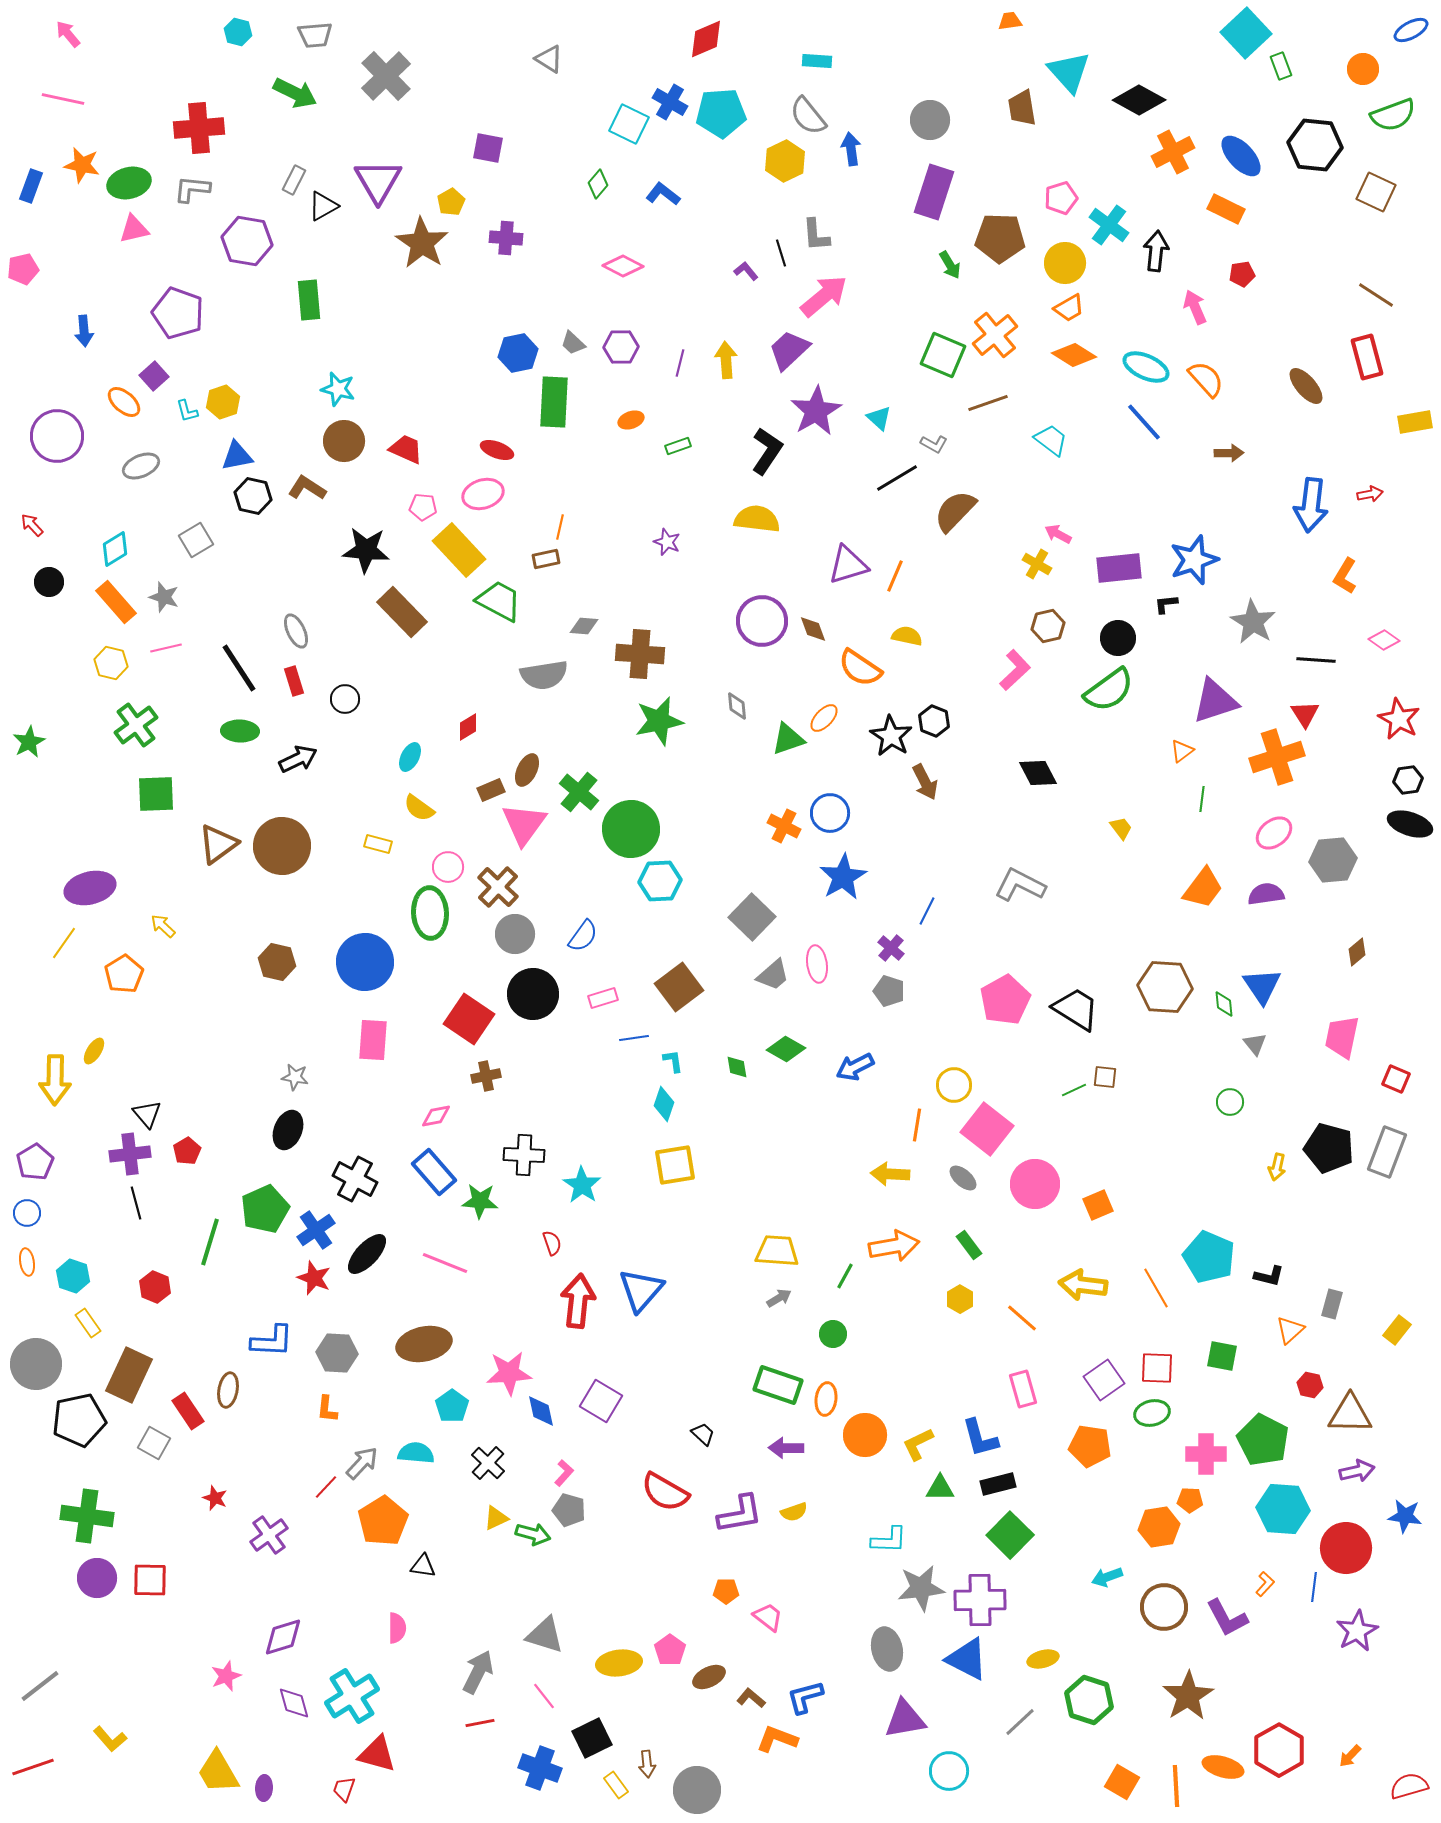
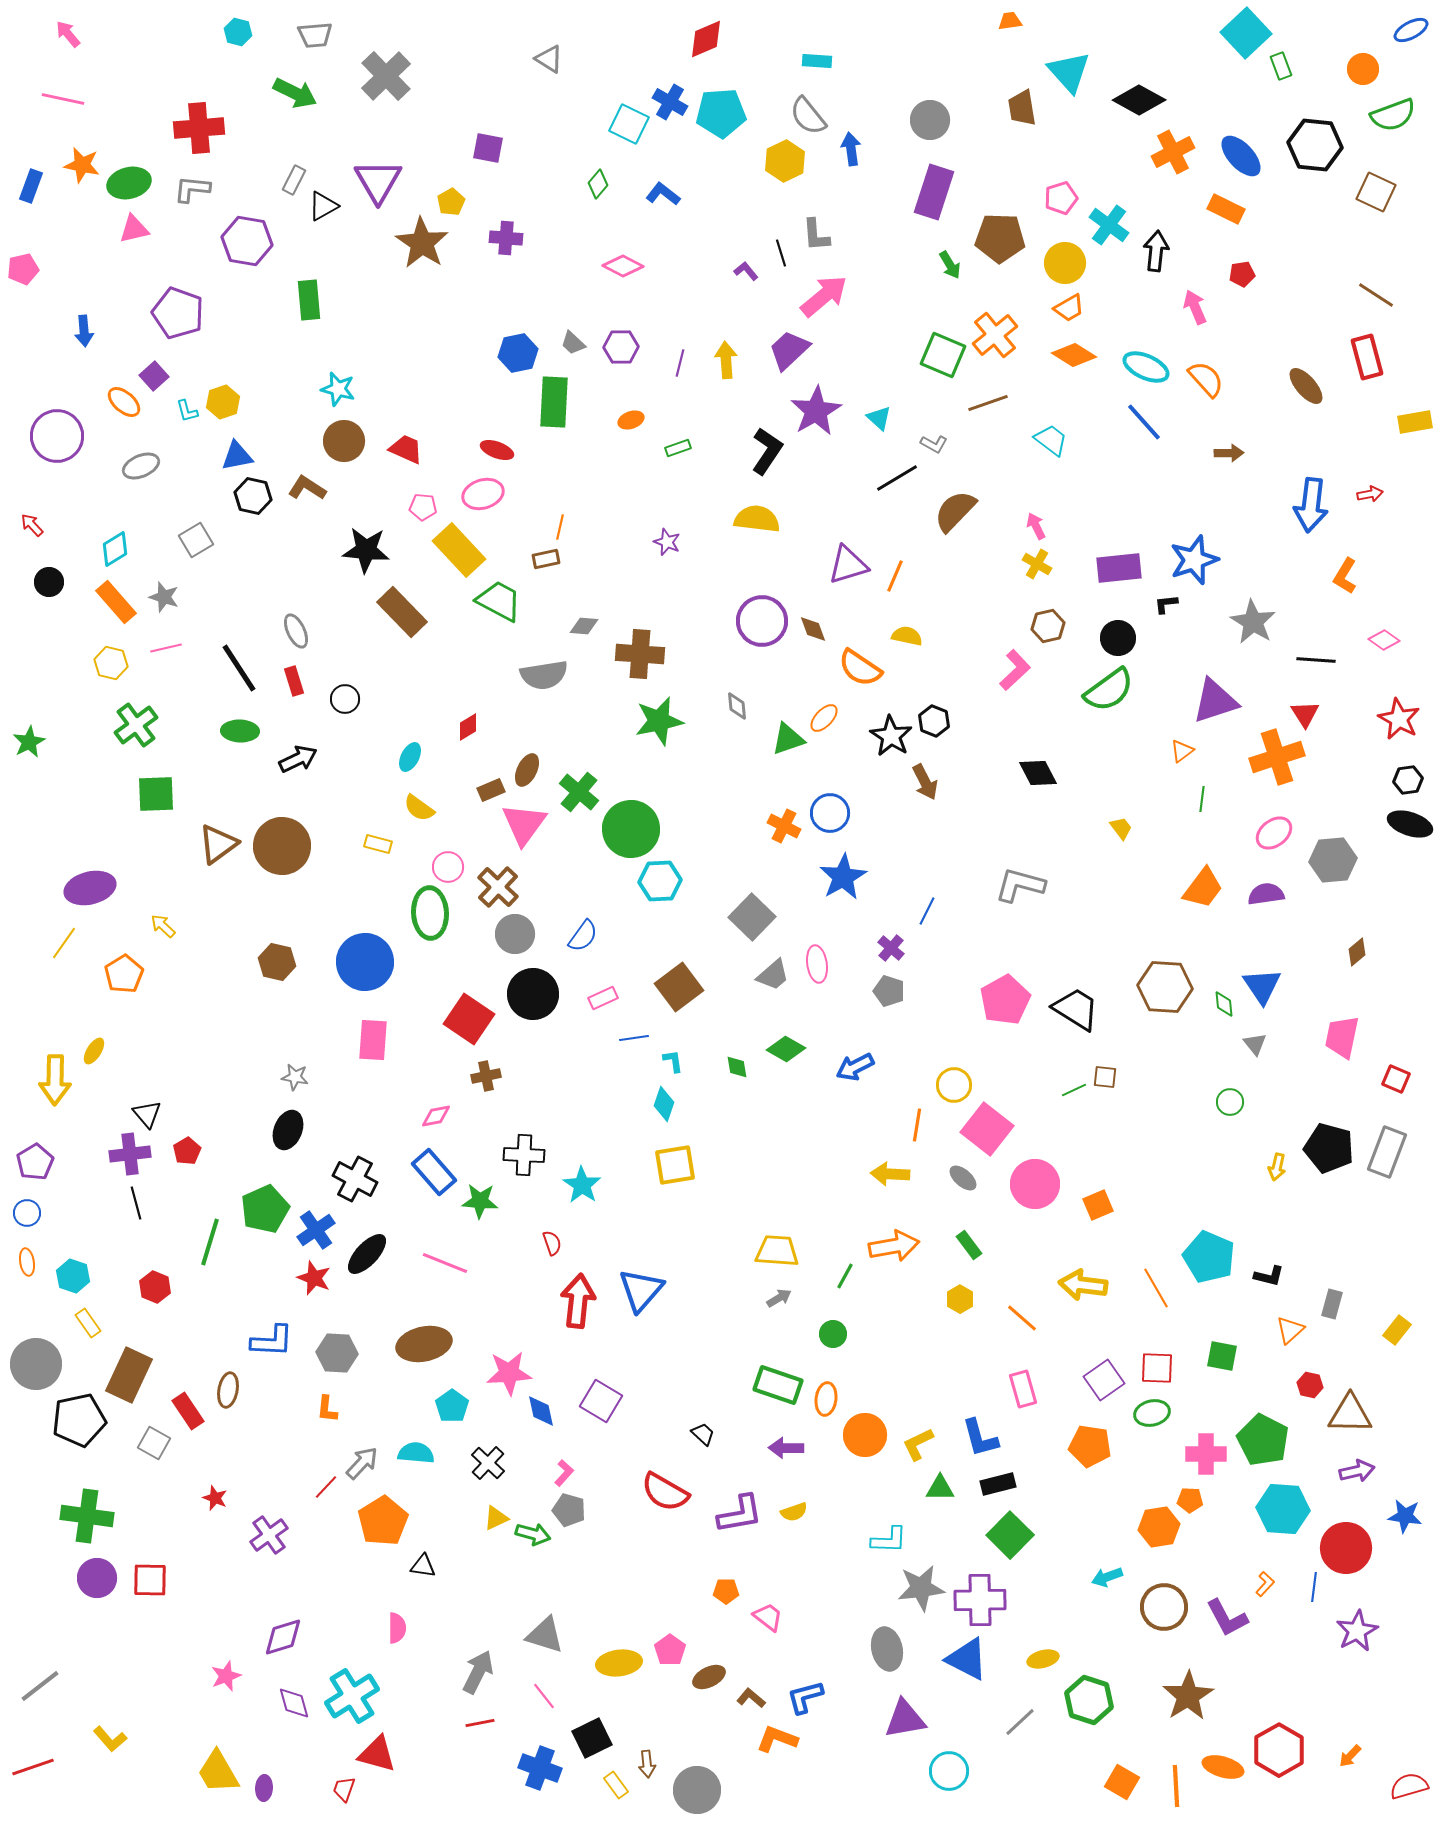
green rectangle at (678, 446): moved 2 px down
pink arrow at (1058, 534): moved 22 px left, 8 px up; rotated 36 degrees clockwise
gray L-shape at (1020, 885): rotated 12 degrees counterclockwise
pink rectangle at (603, 998): rotated 8 degrees counterclockwise
